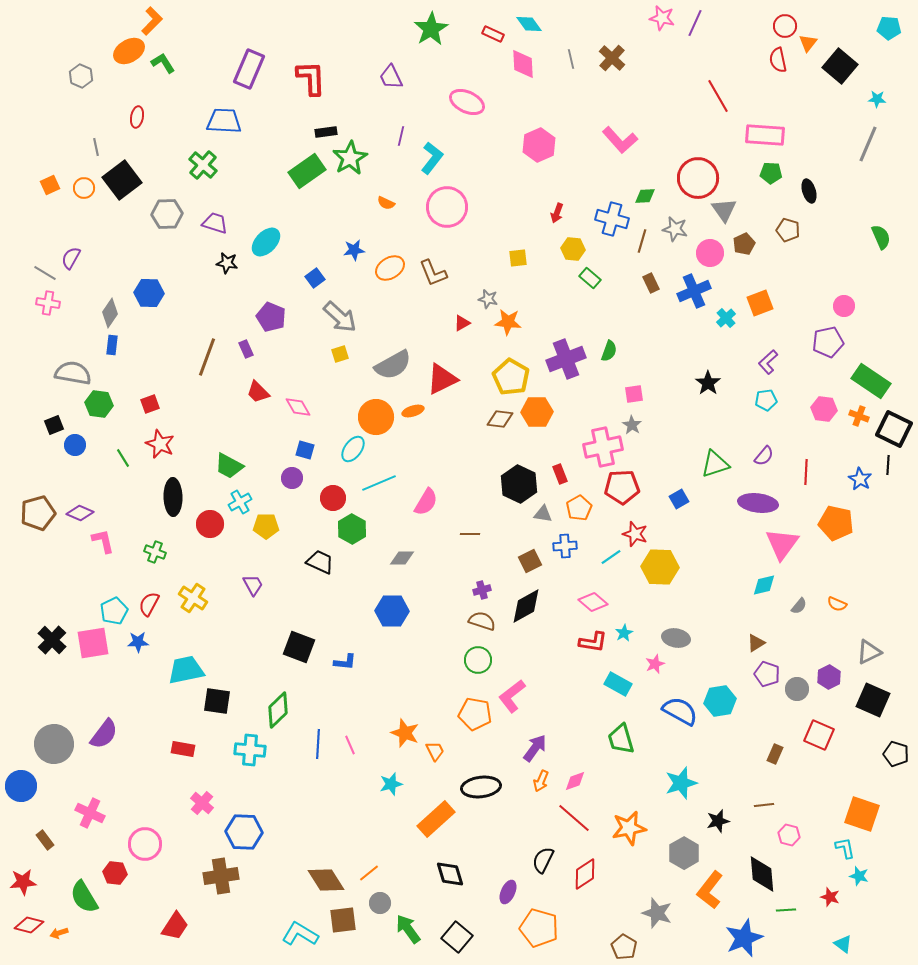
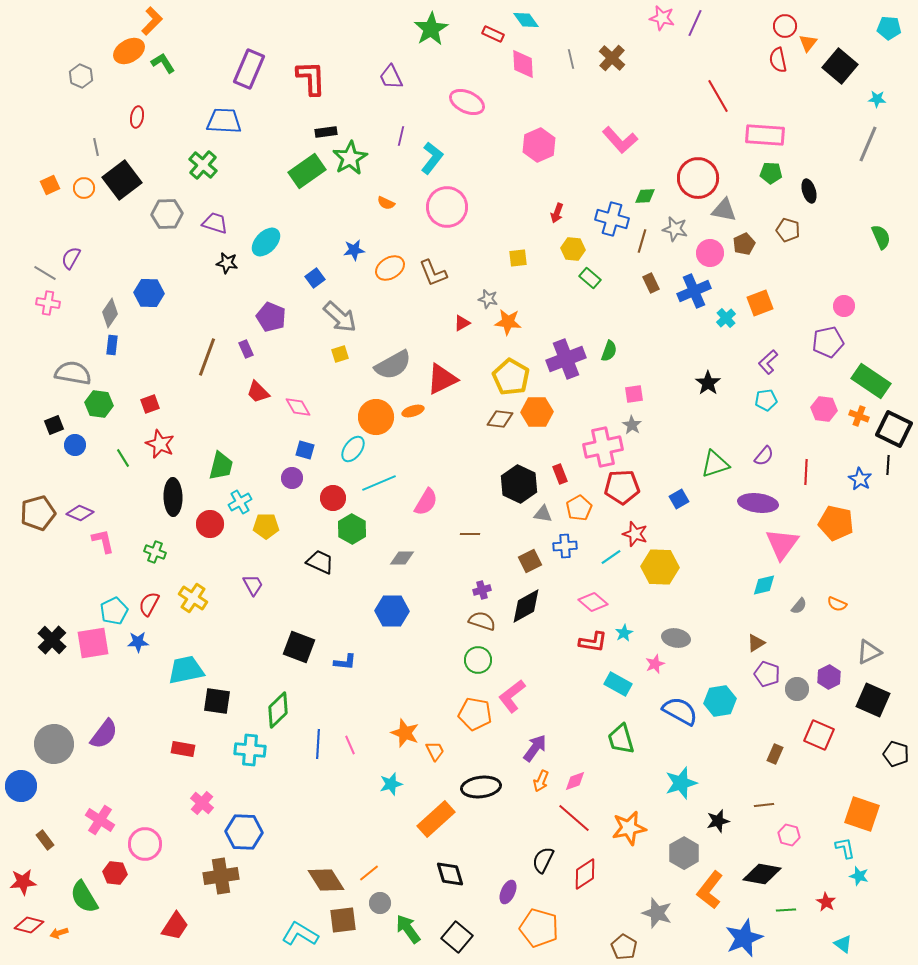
cyan diamond at (529, 24): moved 3 px left, 4 px up
gray triangle at (724, 210): rotated 44 degrees counterclockwise
green trapezoid at (229, 466): moved 8 px left; rotated 104 degrees counterclockwise
pink cross at (90, 813): moved 10 px right, 7 px down; rotated 8 degrees clockwise
black diamond at (762, 874): rotated 75 degrees counterclockwise
red star at (830, 897): moved 4 px left, 5 px down; rotated 12 degrees clockwise
